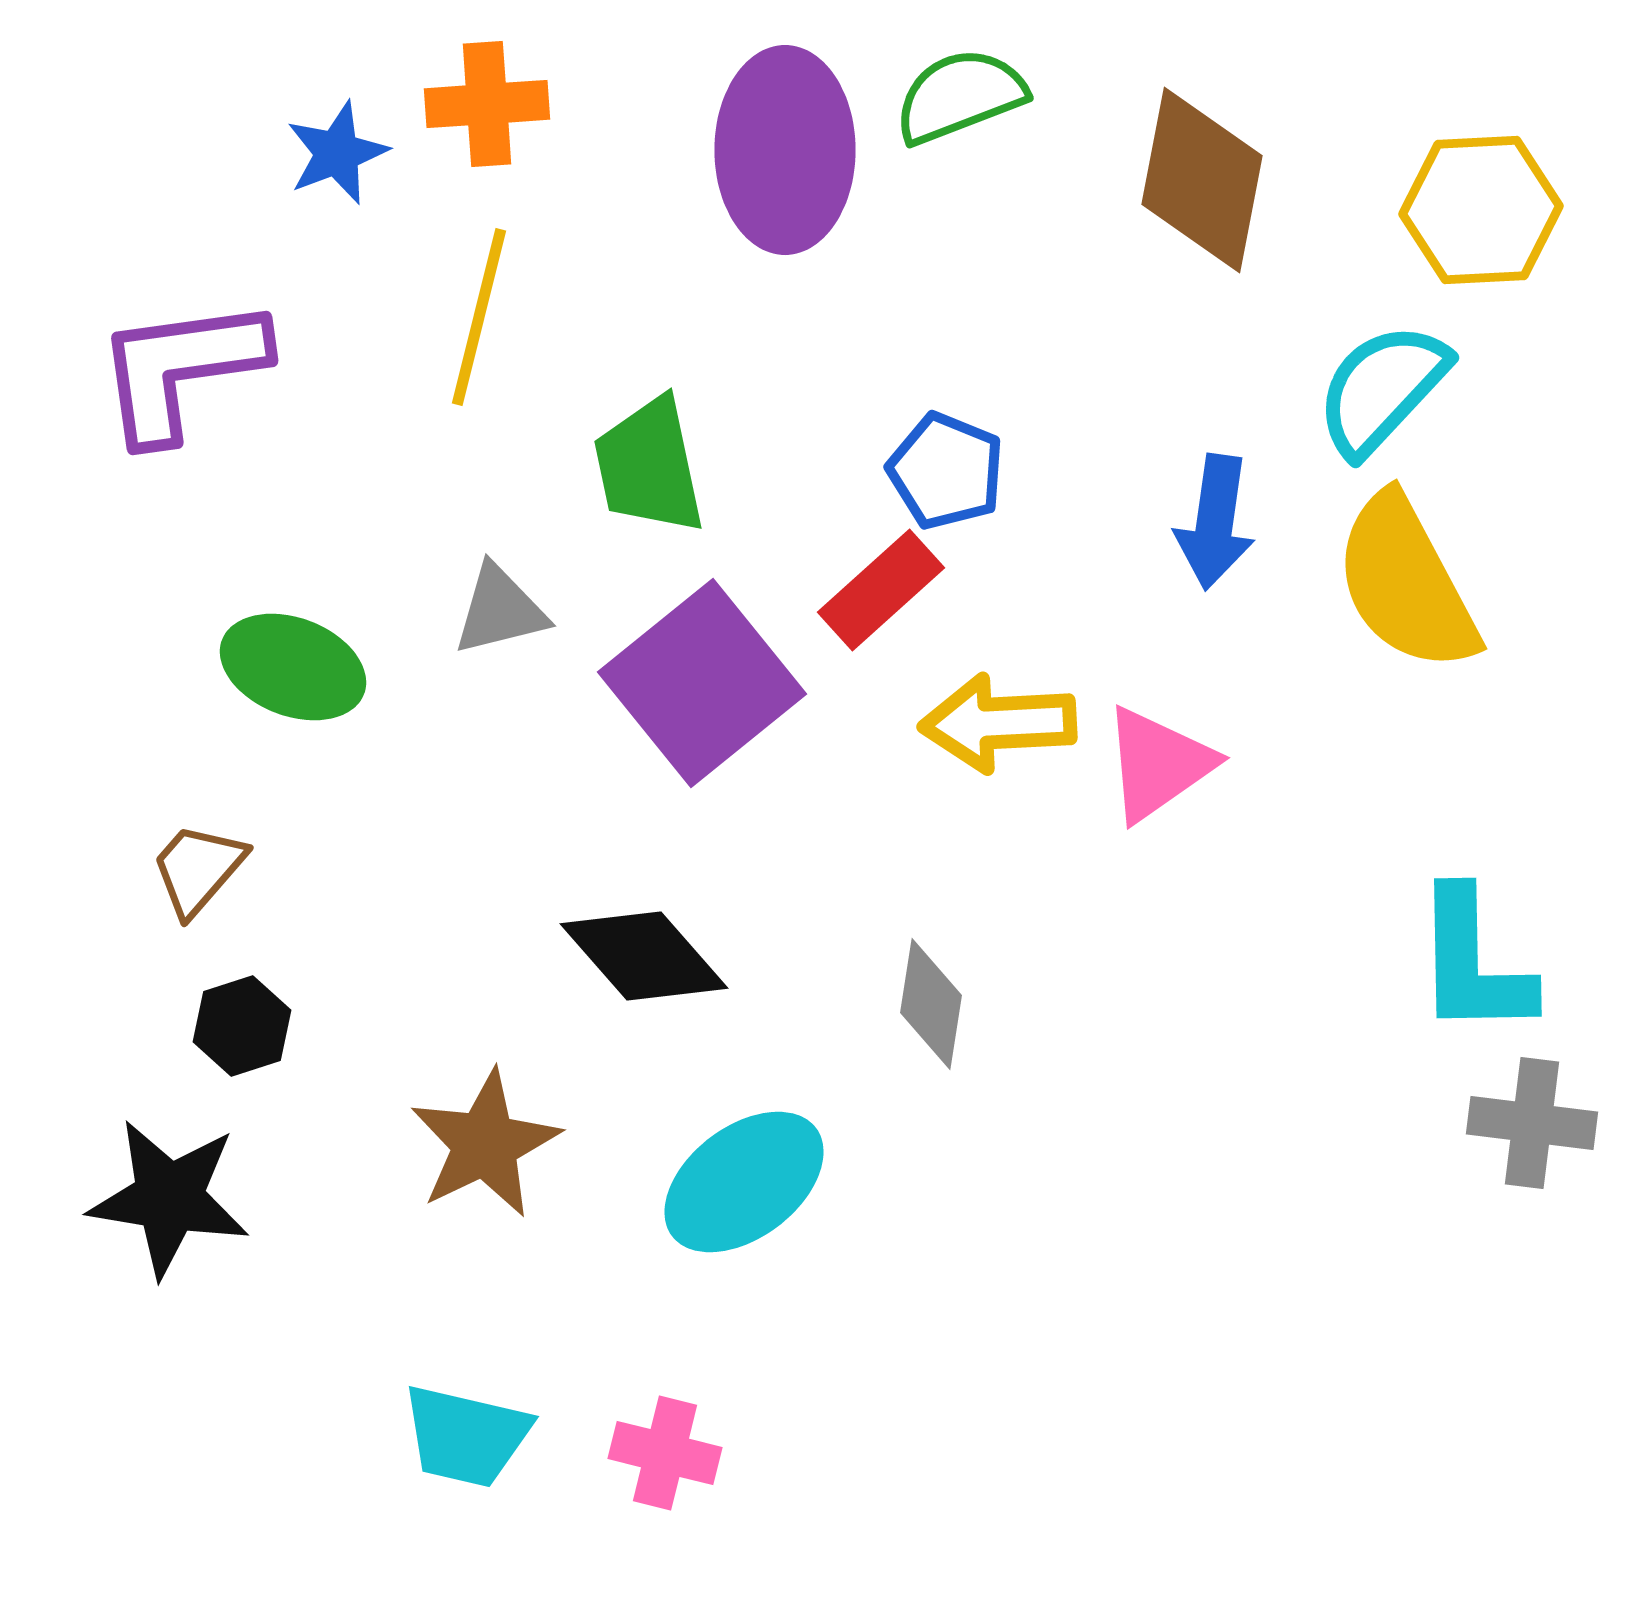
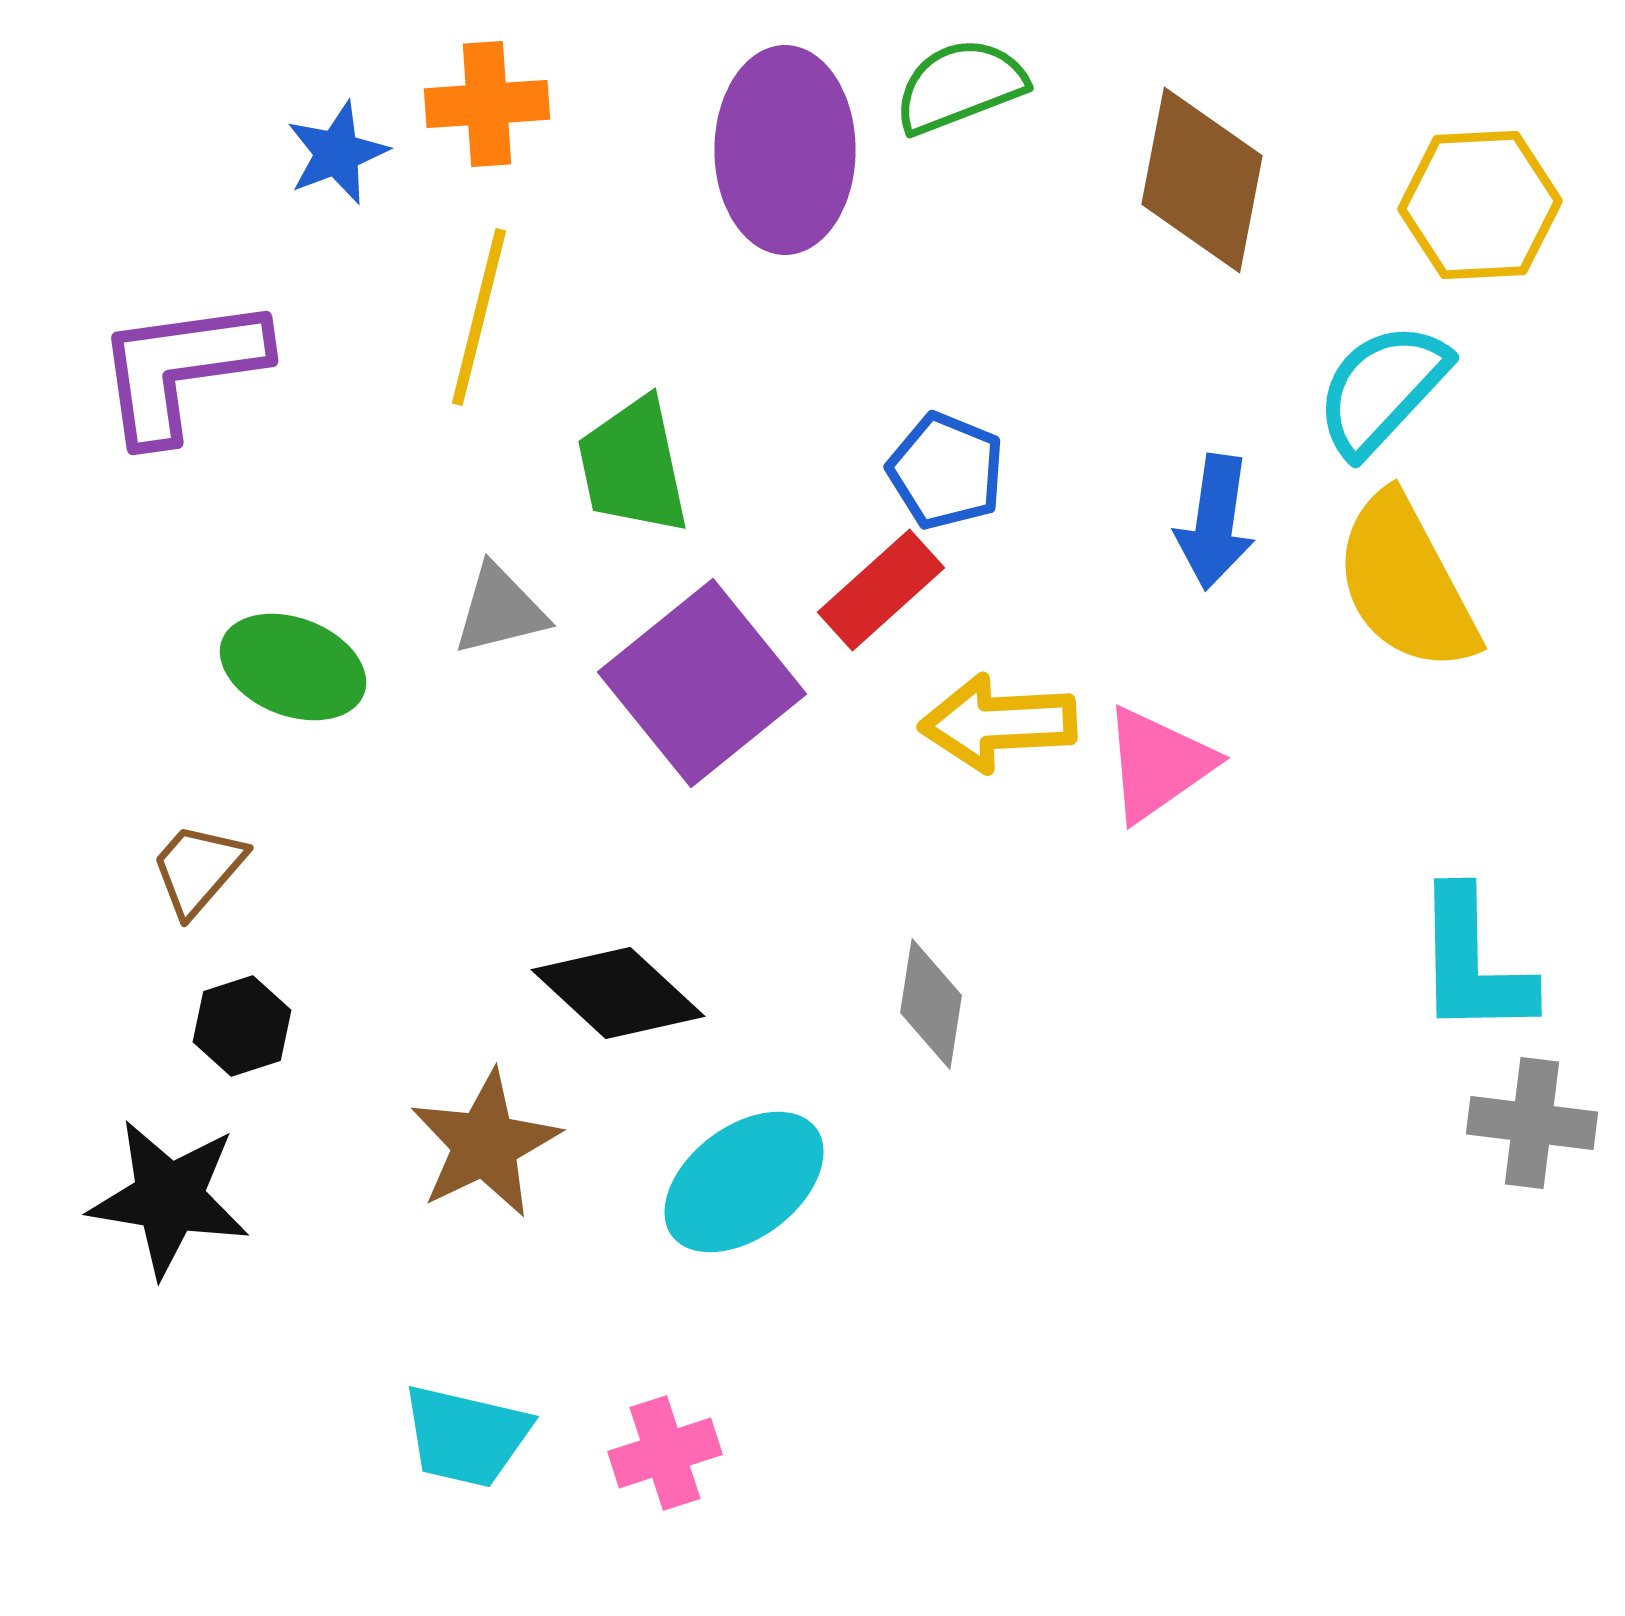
green semicircle: moved 10 px up
yellow hexagon: moved 1 px left, 5 px up
green trapezoid: moved 16 px left
black diamond: moved 26 px left, 37 px down; rotated 6 degrees counterclockwise
pink cross: rotated 32 degrees counterclockwise
